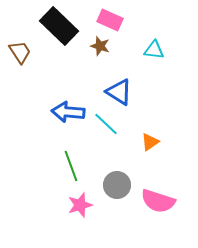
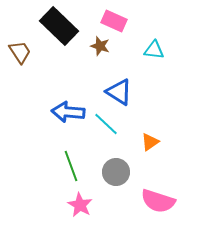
pink rectangle: moved 4 px right, 1 px down
gray circle: moved 1 px left, 13 px up
pink star: rotated 25 degrees counterclockwise
